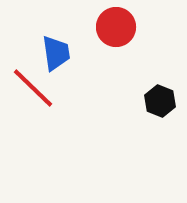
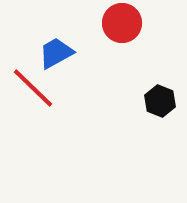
red circle: moved 6 px right, 4 px up
blue trapezoid: rotated 111 degrees counterclockwise
